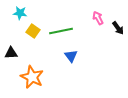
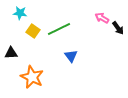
pink arrow: moved 4 px right; rotated 32 degrees counterclockwise
green line: moved 2 px left, 2 px up; rotated 15 degrees counterclockwise
